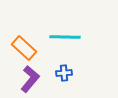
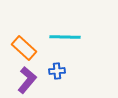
blue cross: moved 7 px left, 2 px up
purple L-shape: moved 3 px left, 1 px down
